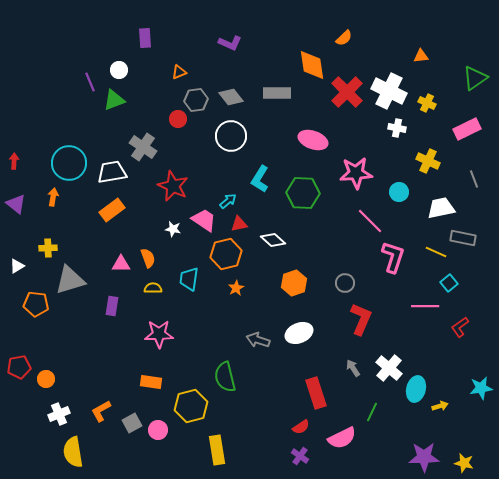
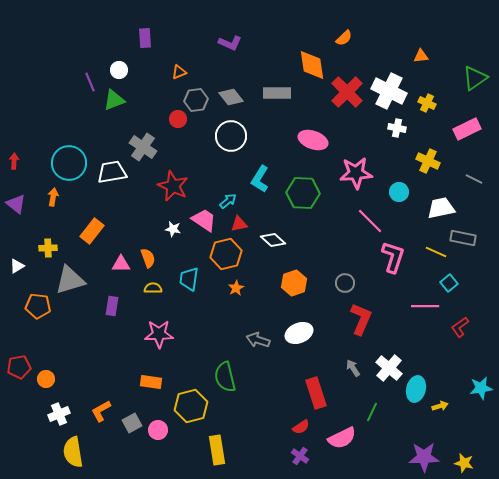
gray line at (474, 179): rotated 42 degrees counterclockwise
orange rectangle at (112, 210): moved 20 px left, 21 px down; rotated 15 degrees counterclockwise
orange pentagon at (36, 304): moved 2 px right, 2 px down
